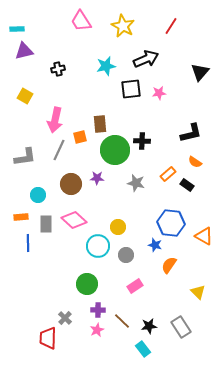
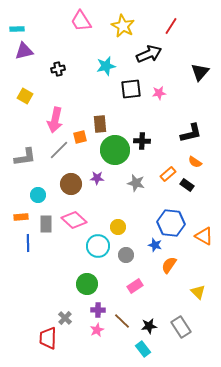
black arrow at (146, 59): moved 3 px right, 5 px up
gray line at (59, 150): rotated 20 degrees clockwise
